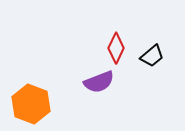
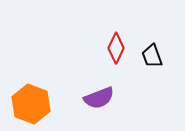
black trapezoid: rotated 110 degrees clockwise
purple semicircle: moved 16 px down
